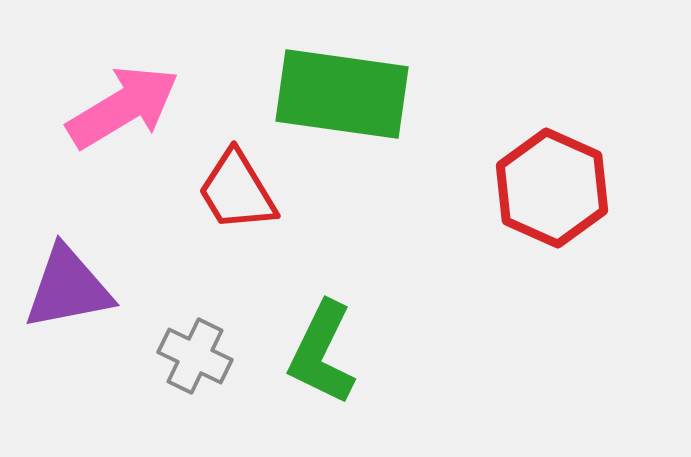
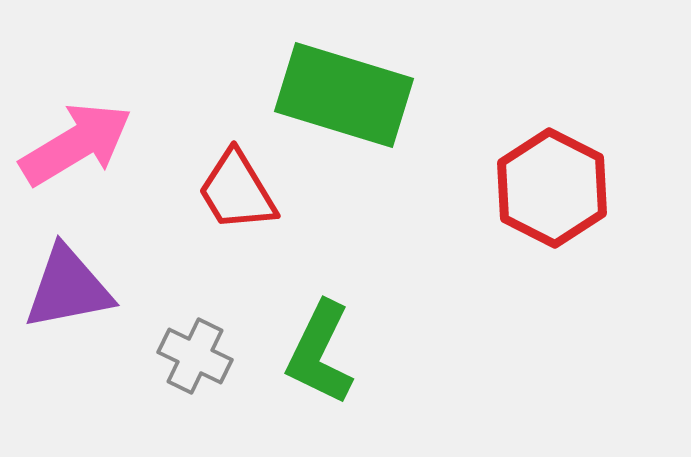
green rectangle: moved 2 px right, 1 px down; rotated 9 degrees clockwise
pink arrow: moved 47 px left, 37 px down
red hexagon: rotated 3 degrees clockwise
green L-shape: moved 2 px left
